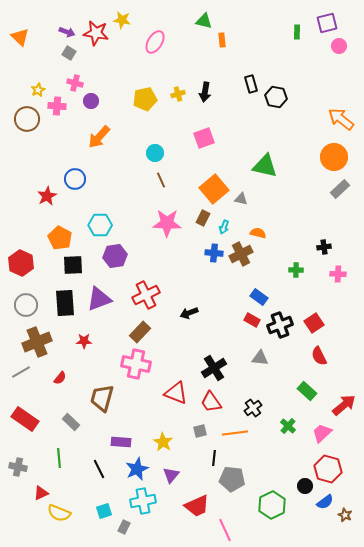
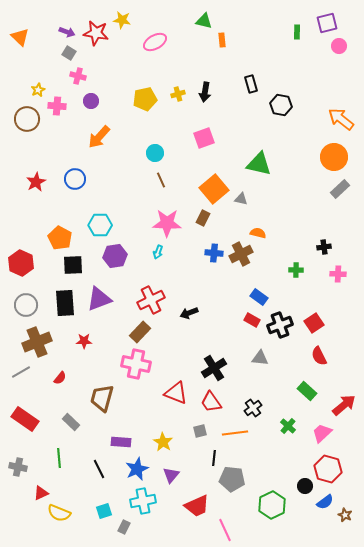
pink ellipse at (155, 42): rotated 30 degrees clockwise
pink cross at (75, 83): moved 3 px right, 7 px up
black hexagon at (276, 97): moved 5 px right, 8 px down
green triangle at (265, 166): moved 6 px left, 2 px up
red star at (47, 196): moved 11 px left, 14 px up
cyan arrow at (224, 227): moved 66 px left, 25 px down
red cross at (146, 295): moved 5 px right, 5 px down
